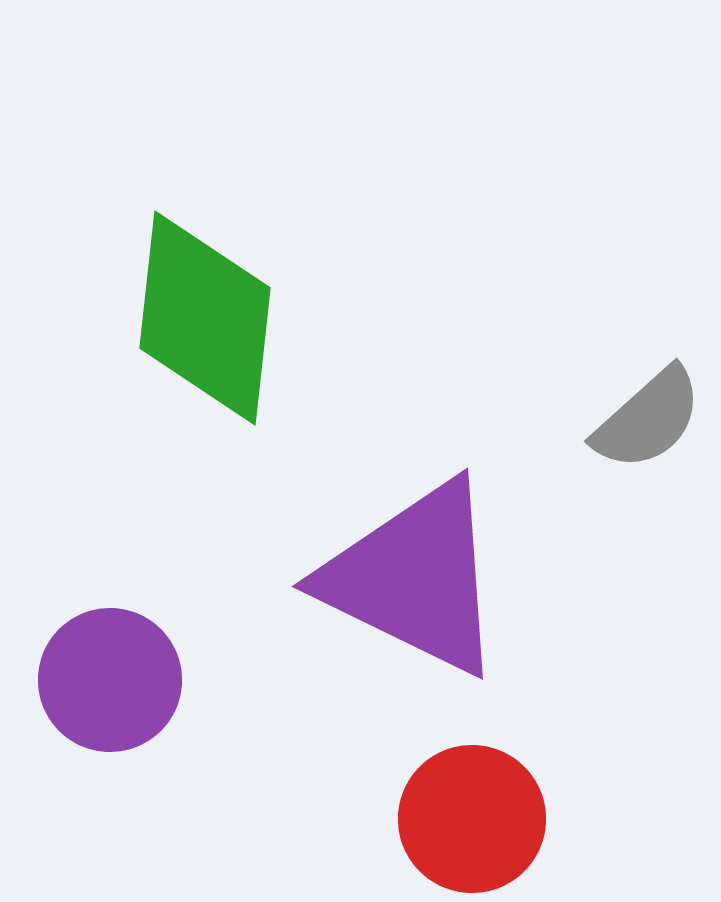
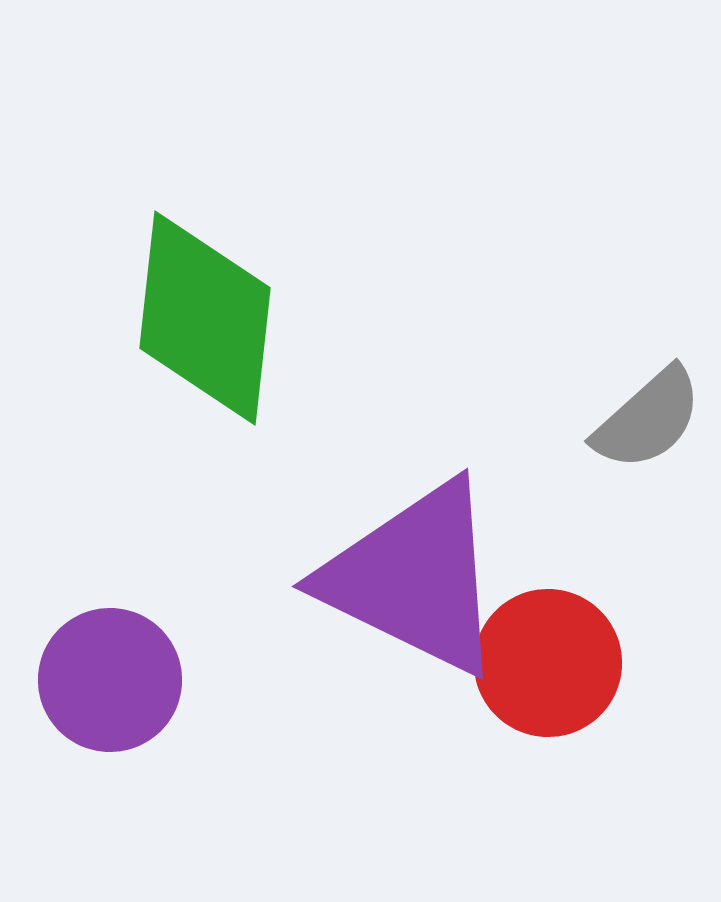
red circle: moved 76 px right, 156 px up
